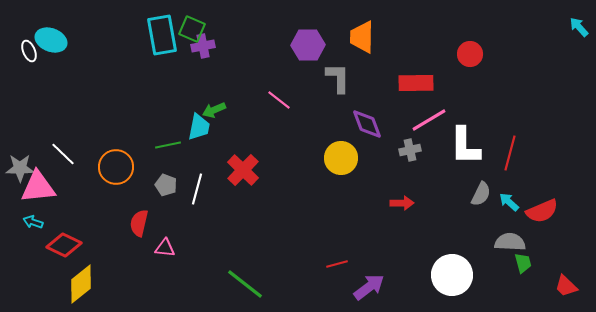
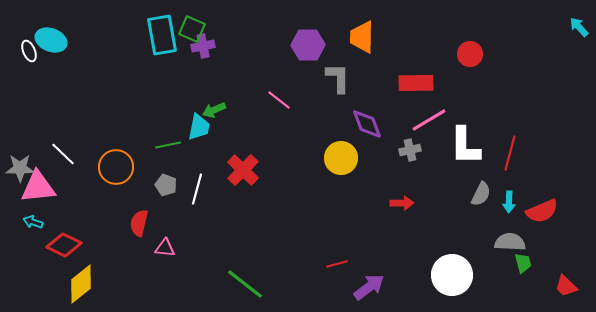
cyan arrow at (509, 202): rotated 130 degrees counterclockwise
